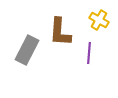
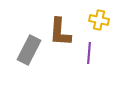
yellow cross: rotated 18 degrees counterclockwise
gray rectangle: moved 2 px right
